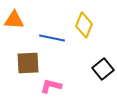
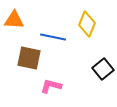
yellow diamond: moved 3 px right, 1 px up
blue line: moved 1 px right, 1 px up
brown square: moved 1 px right, 5 px up; rotated 15 degrees clockwise
